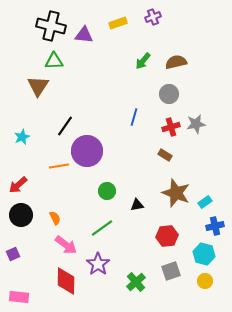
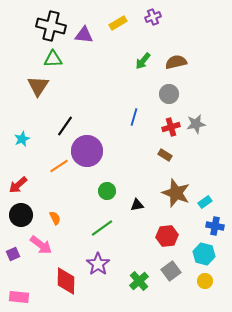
yellow rectangle: rotated 12 degrees counterclockwise
green triangle: moved 1 px left, 2 px up
cyan star: moved 2 px down
orange line: rotated 24 degrees counterclockwise
blue cross: rotated 24 degrees clockwise
pink arrow: moved 25 px left
gray square: rotated 18 degrees counterclockwise
green cross: moved 3 px right, 1 px up
